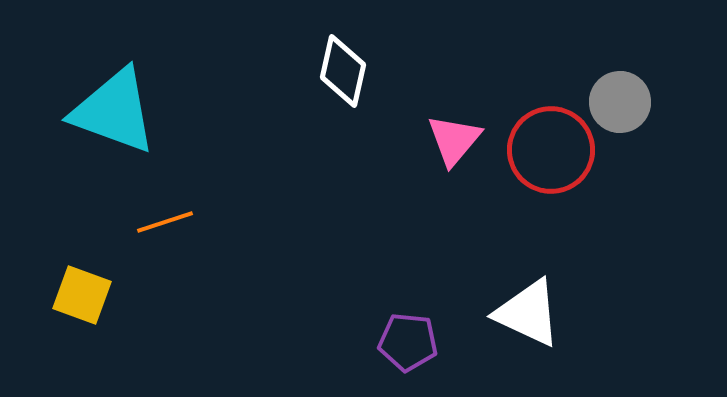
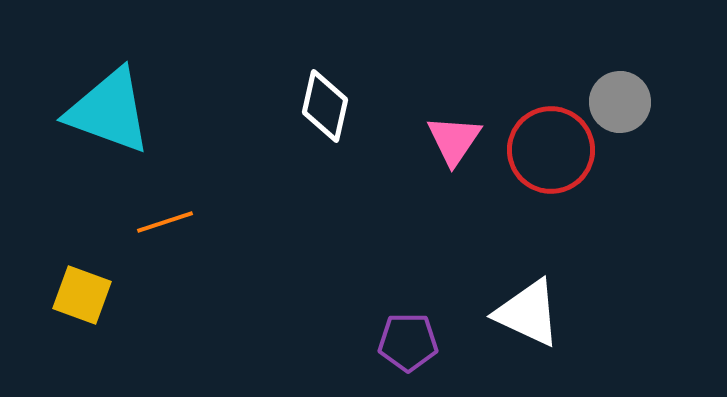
white diamond: moved 18 px left, 35 px down
cyan triangle: moved 5 px left
pink triangle: rotated 6 degrees counterclockwise
purple pentagon: rotated 6 degrees counterclockwise
